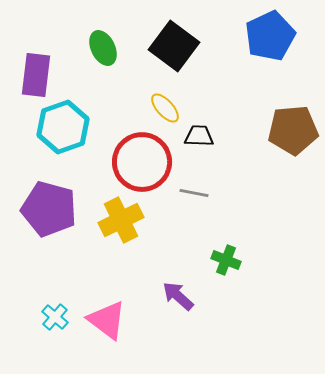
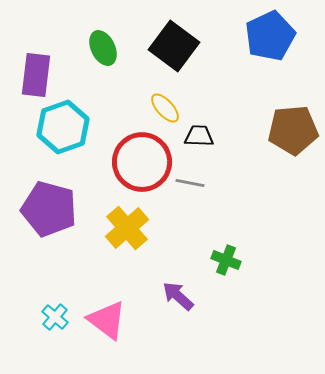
gray line: moved 4 px left, 10 px up
yellow cross: moved 6 px right, 8 px down; rotated 15 degrees counterclockwise
